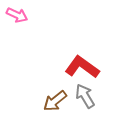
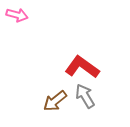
pink arrow: rotated 10 degrees counterclockwise
